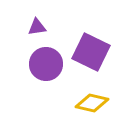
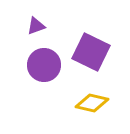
purple triangle: moved 1 px left, 1 px up; rotated 12 degrees counterclockwise
purple circle: moved 2 px left, 1 px down
